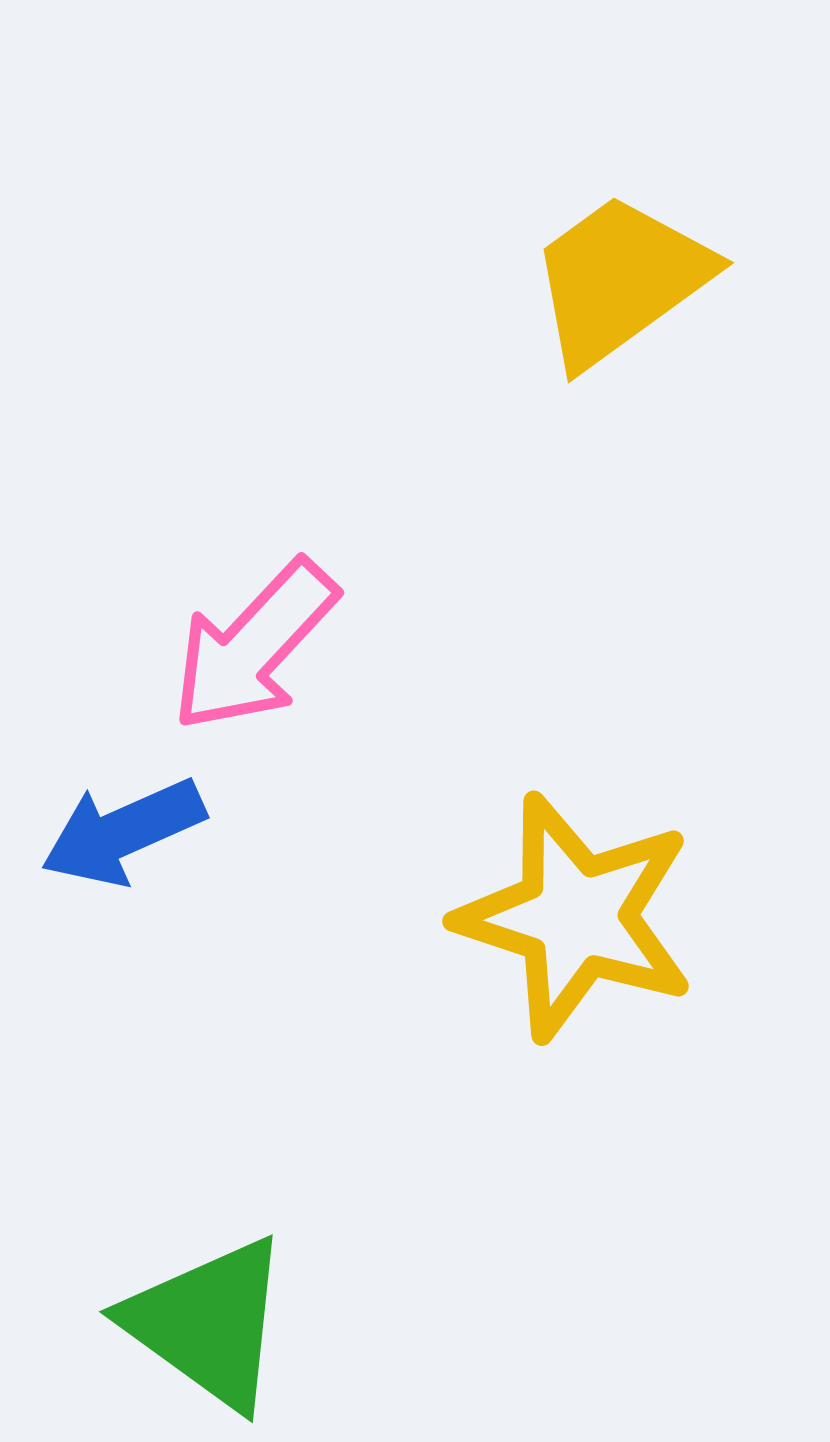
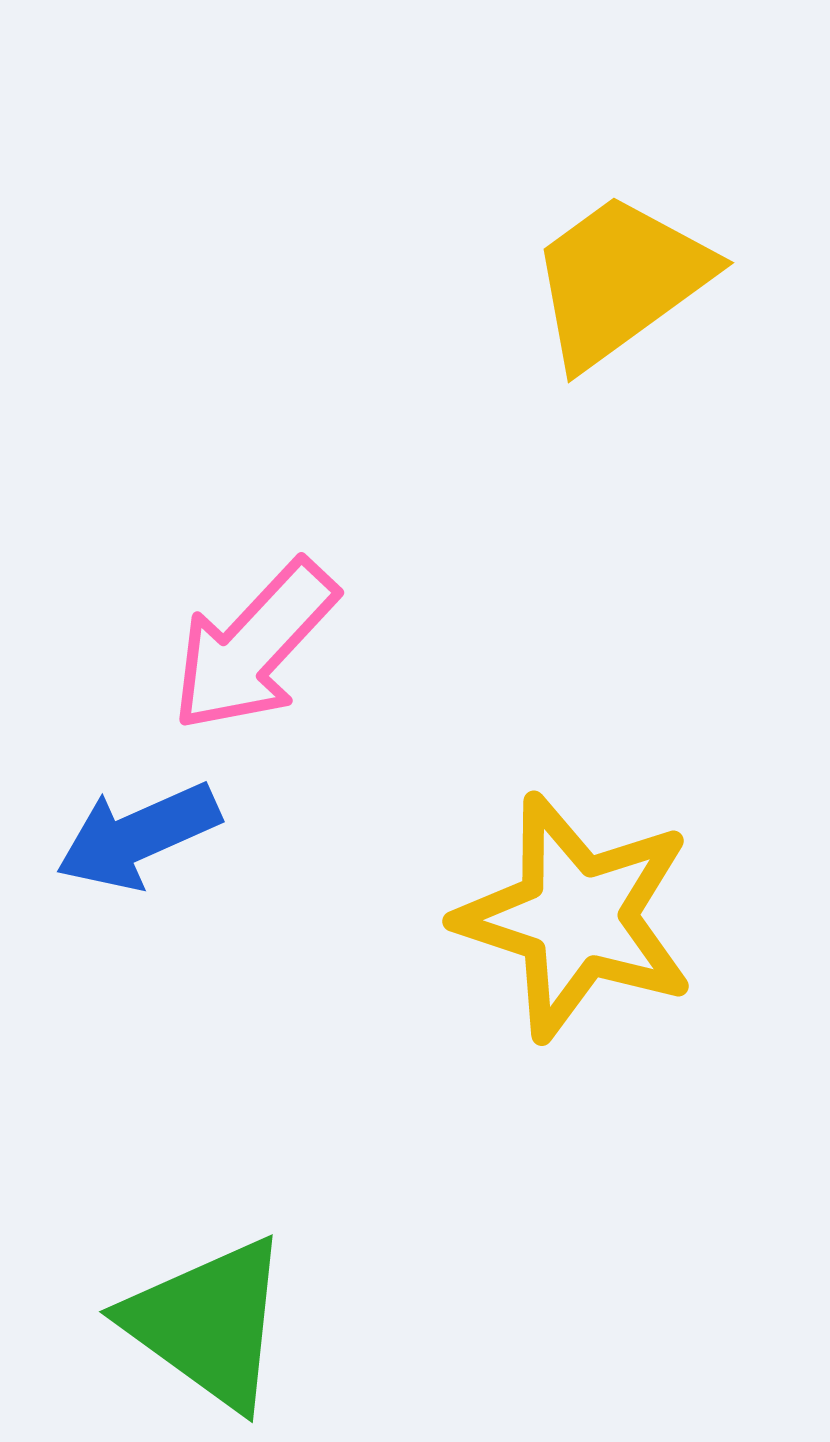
blue arrow: moved 15 px right, 4 px down
